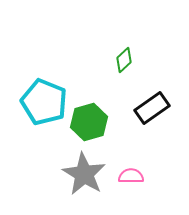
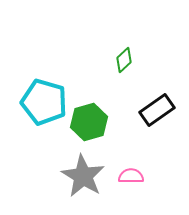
cyan pentagon: rotated 6 degrees counterclockwise
black rectangle: moved 5 px right, 2 px down
gray star: moved 1 px left, 2 px down
